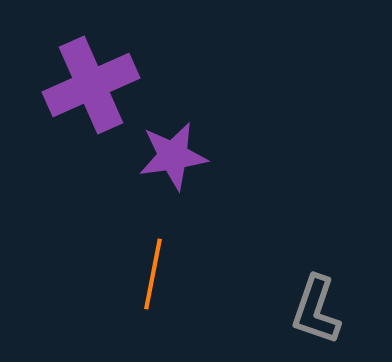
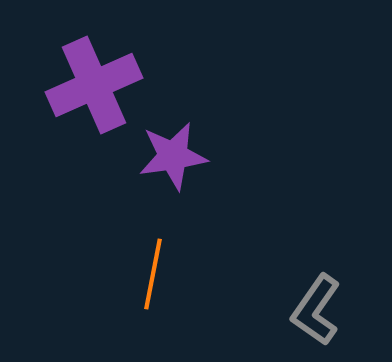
purple cross: moved 3 px right
gray L-shape: rotated 16 degrees clockwise
